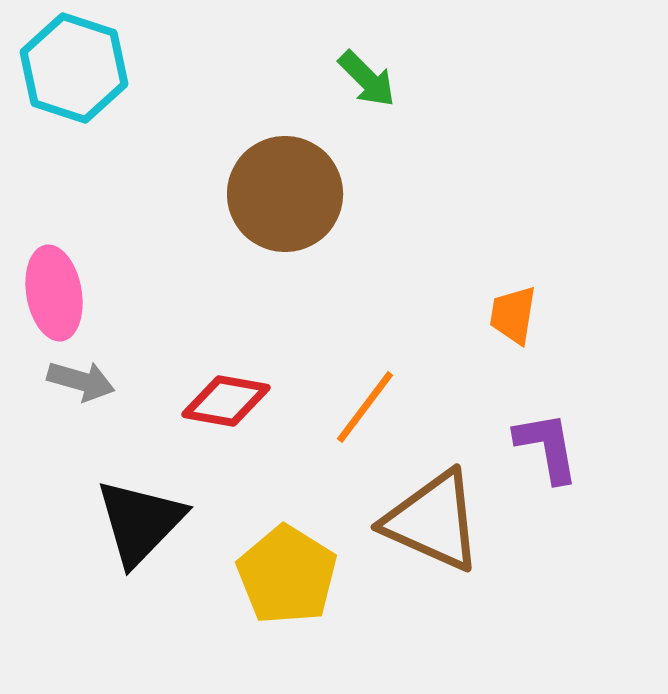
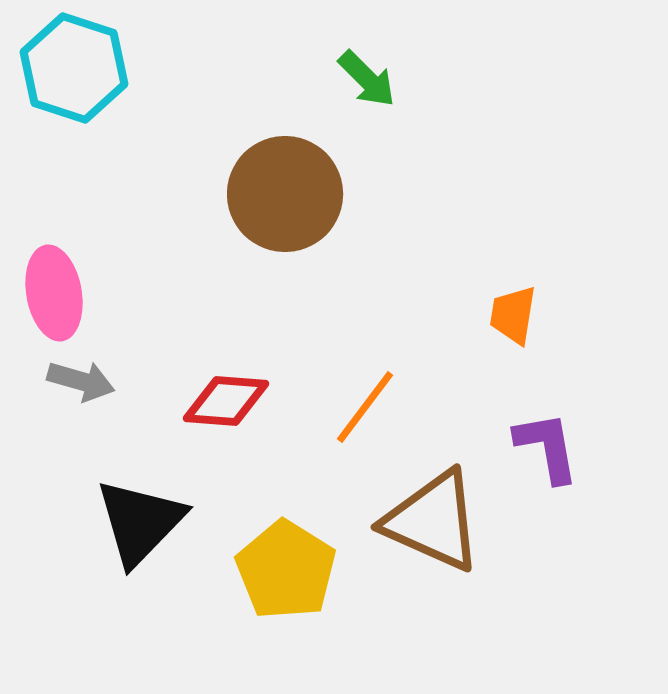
red diamond: rotated 6 degrees counterclockwise
yellow pentagon: moved 1 px left, 5 px up
